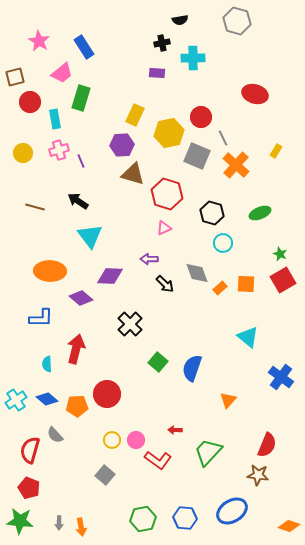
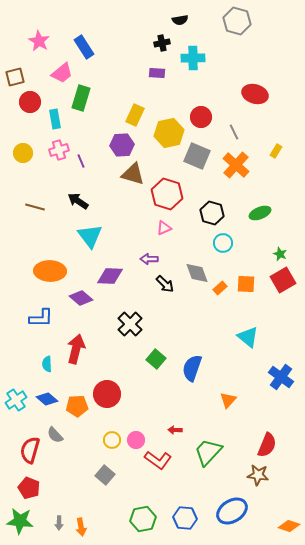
gray line at (223, 138): moved 11 px right, 6 px up
green square at (158, 362): moved 2 px left, 3 px up
